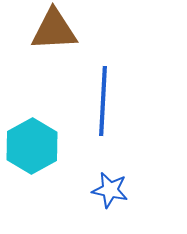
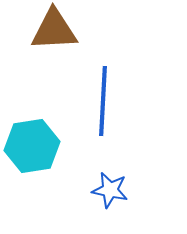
cyan hexagon: rotated 20 degrees clockwise
